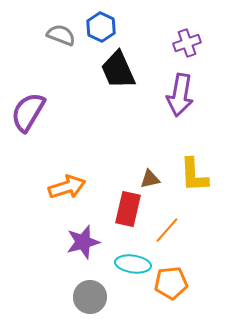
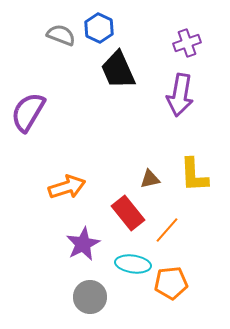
blue hexagon: moved 2 px left, 1 px down
red rectangle: moved 4 px down; rotated 52 degrees counterclockwise
purple star: moved 2 px down; rotated 12 degrees counterclockwise
